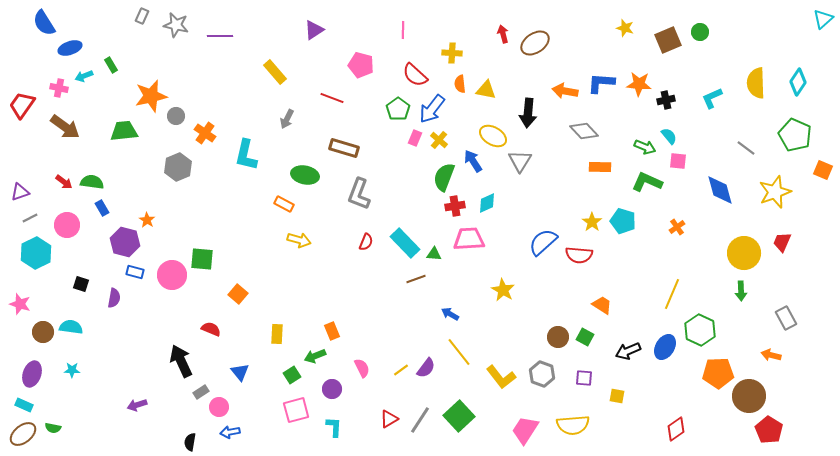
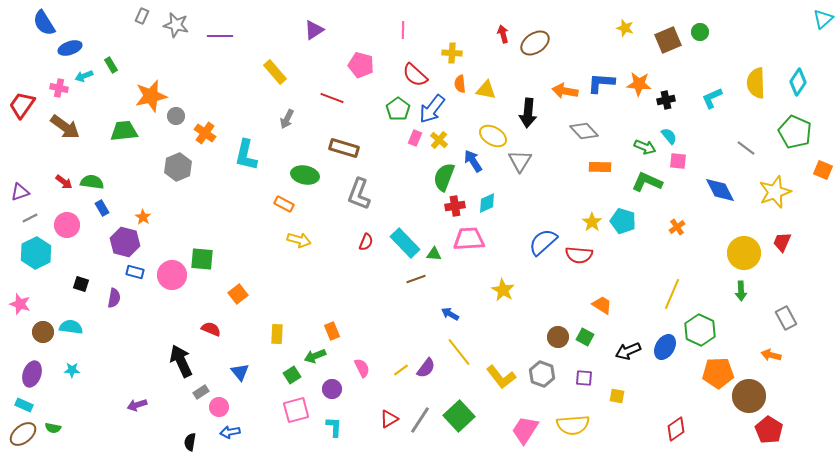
green pentagon at (795, 135): moved 3 px up
blue diamond at (720, 190): rotated 12 degrees counterclockwise
orange star at (147, 220): moved 4 px left, 3 px up
orange square at (238, 294): rotated 12 degrees clockwise
